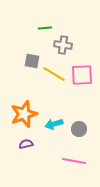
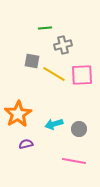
gray cross: rotated 24 degrees counterclockwise
orange star: moved 6 px left; rotated 12 degrees counterclockwise
